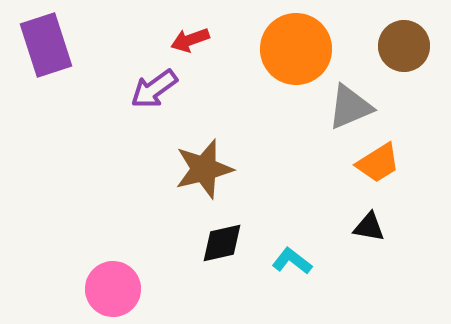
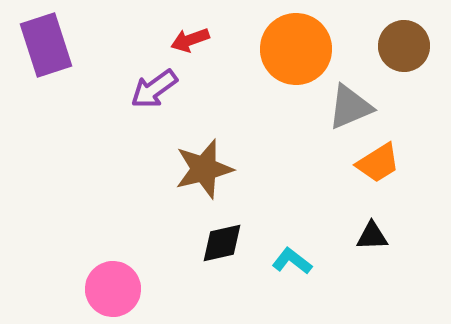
black triangle: moved 3 px right, 9 px down; rotated 12 degrees counterclockwise
